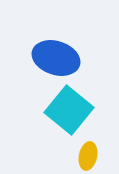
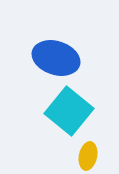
cyan square: moved 1 px down
